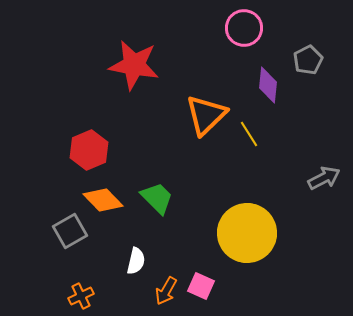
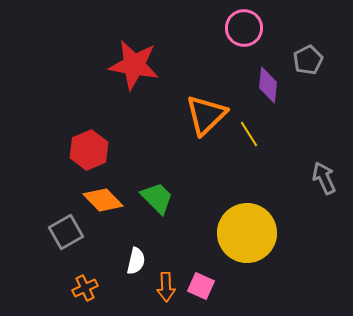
gray arrow: rotated 88 degrees counterclockwise
gray square: moved 4 px left, 1 px down
orange arrow: moved 4 px up; rotated 32 degrees counterclockwise
orange cross: moved 4 px right, 8 px up
